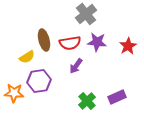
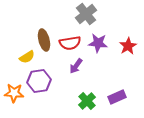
purple star: moved 1 px right, 1 px down
